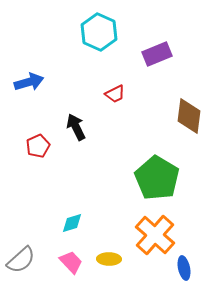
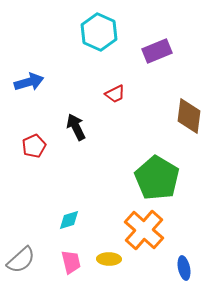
purple rectangle: moved 3 px up
red pentagon: moved 4 px left
cyan diamond: moved 3 px left, 3 px up
orange cross: moved 11 px left, 5 px up
pink trapezoid: rotated 30 degrees clockwise
